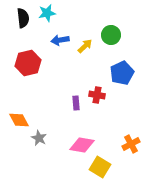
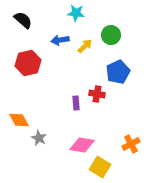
cyan star: moved 29 px right; rotated 18 degrees clockwise
black semicircle: moved 2 px down; rotated 42 degrees counterclockwise
blue pentagon: moved 4 px left, 1 px up
red cross: moved 1 px up
